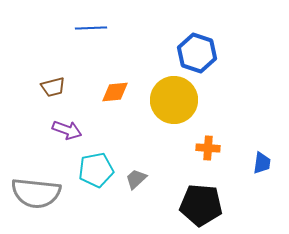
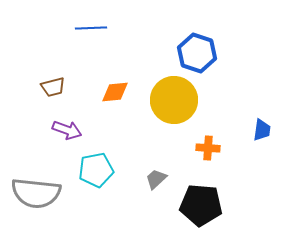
blue trapezoid: moved 33 px up
gray trapezoid: moved 20 px right
